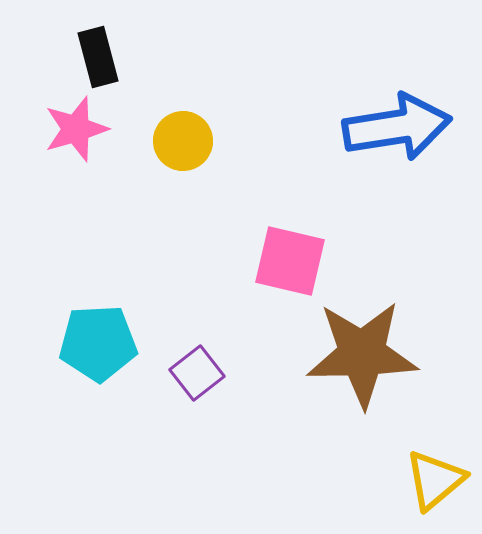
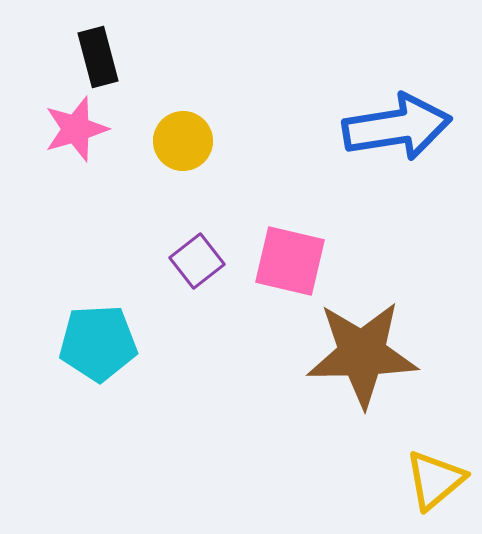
purple square: moved 112 px up
